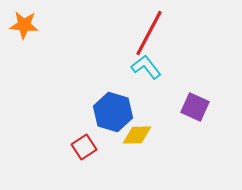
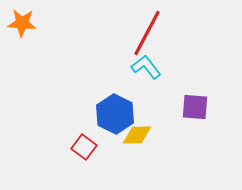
orange star: moved 2 px left, 2 px up
red line: moved 2 px left
purple square: rotated 20 degrees counterclockwise
blue hexagon: moved 2 px right, 2 px down; rotated 9 degrees clockwise
red square: rotated 20 degrees counterclockwise
